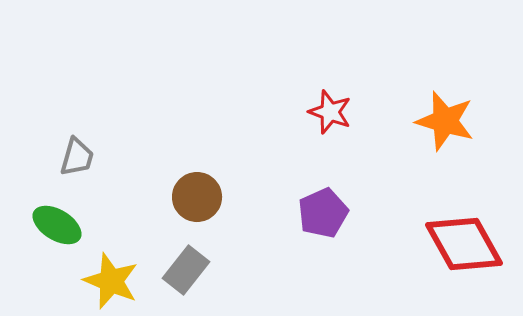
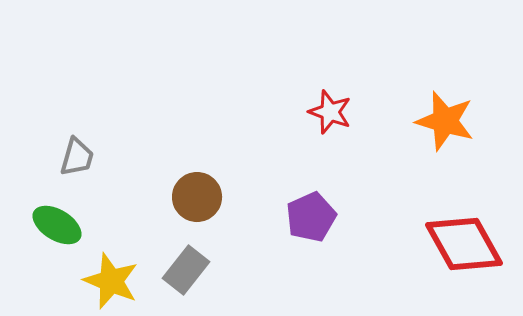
purple pentagon: moved 12 px left, 4 px down
